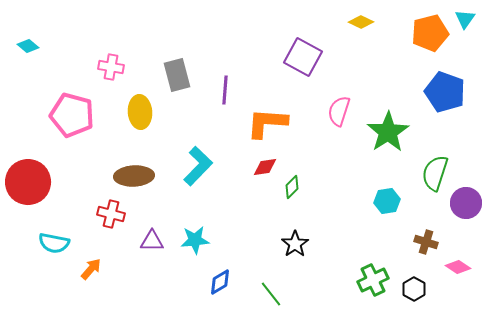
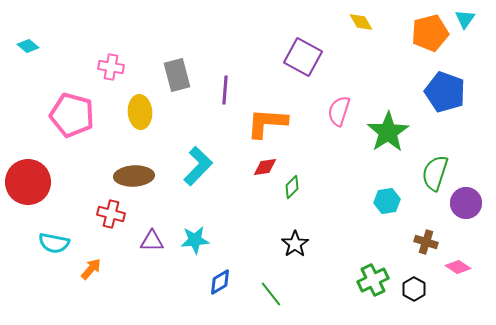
yellow diamond: rotated 35 degrees clockwise
